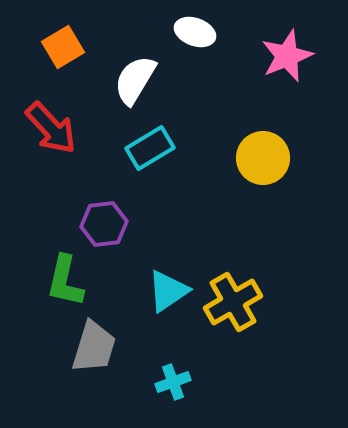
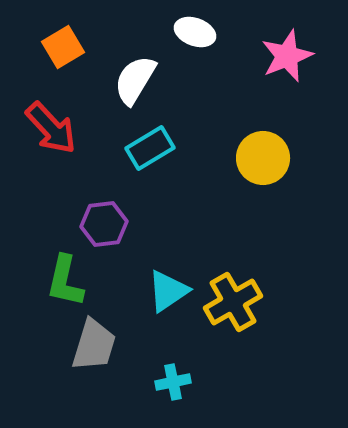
gray trapezoid: moved 2 px up
cyan cross: rotated 8 degrees clockwise
